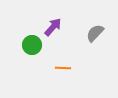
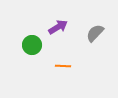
purple arrow: moved 5 px right; rotated 18 degrees clockwise
orange line: moved 2 px up
